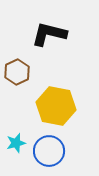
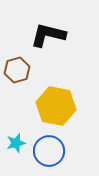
black L-shape: moved 1 px left, 1 px down
brown hexagon: moved 2 px up; rotated 10 degrees clockwise
